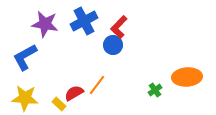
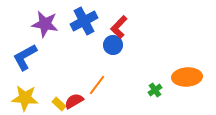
red semicircle: moved 8 px down
